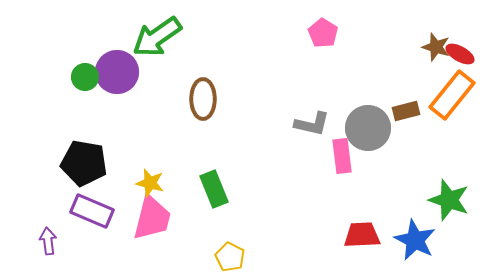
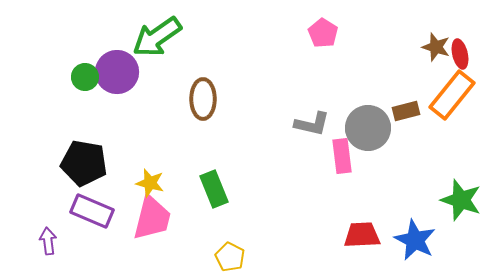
red ellipse: rotated 48 degrees clockwise
green star: moved 12 px right
